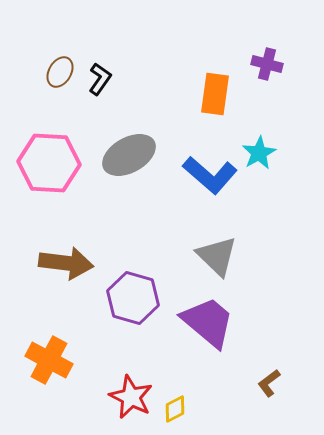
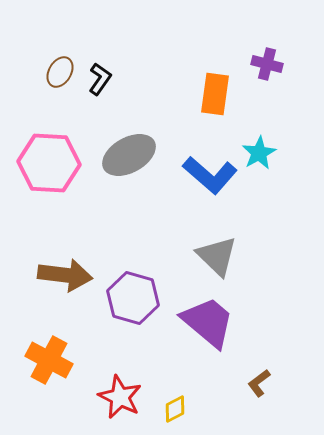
brown arrow: moved 1 px left, 12 px down
brown L-shape: moved 10 px left
red star: moved 11 px left
